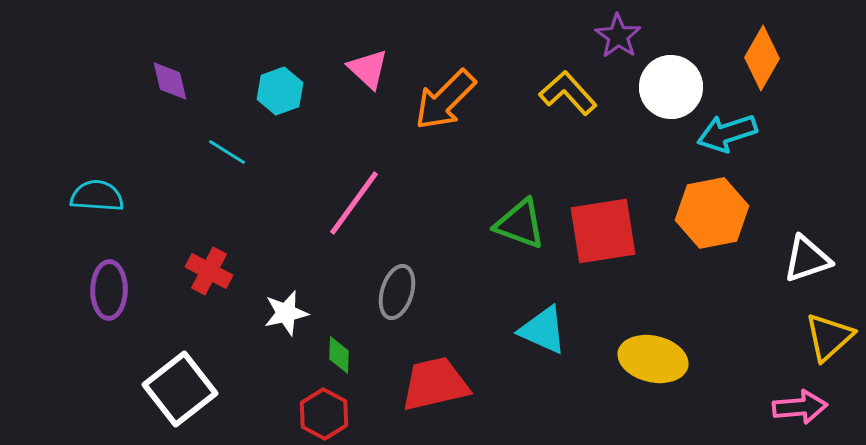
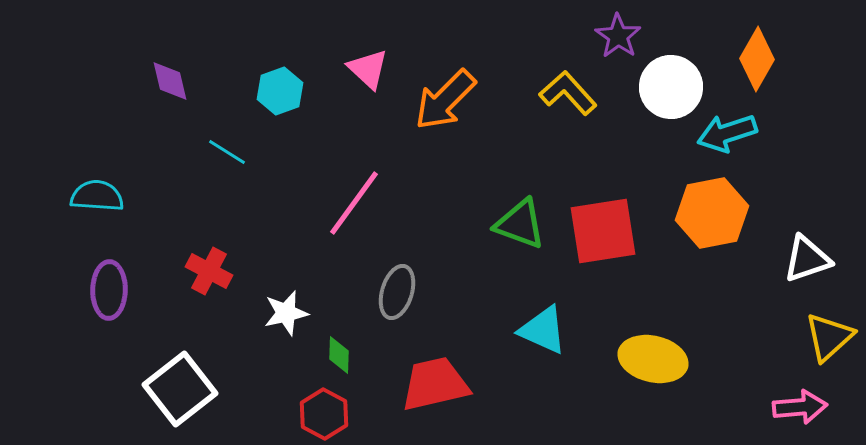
orange diamond: moved 5 px left, 1 px down
